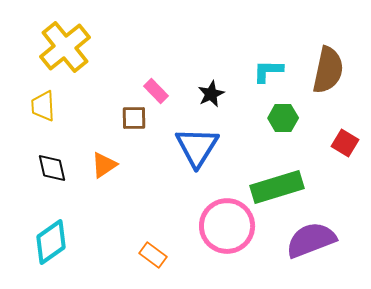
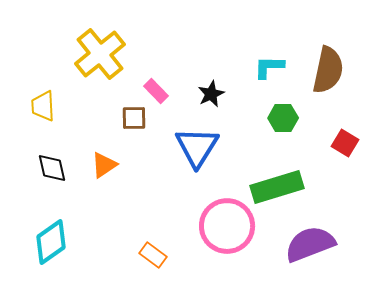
yellow cross: moved 35 px right, 7 px down
cyan L-shape: moved 1 px right, 4 px up
purple semicircle: moved 1 px left, 4 px down
